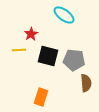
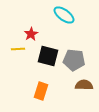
yellow line: moved 1 px left, 1 px up
brown semicircle: moved 2 px left, 2 px down; rotated 84 degrees counterclockwise
orange rectangle: moved 6 px up
